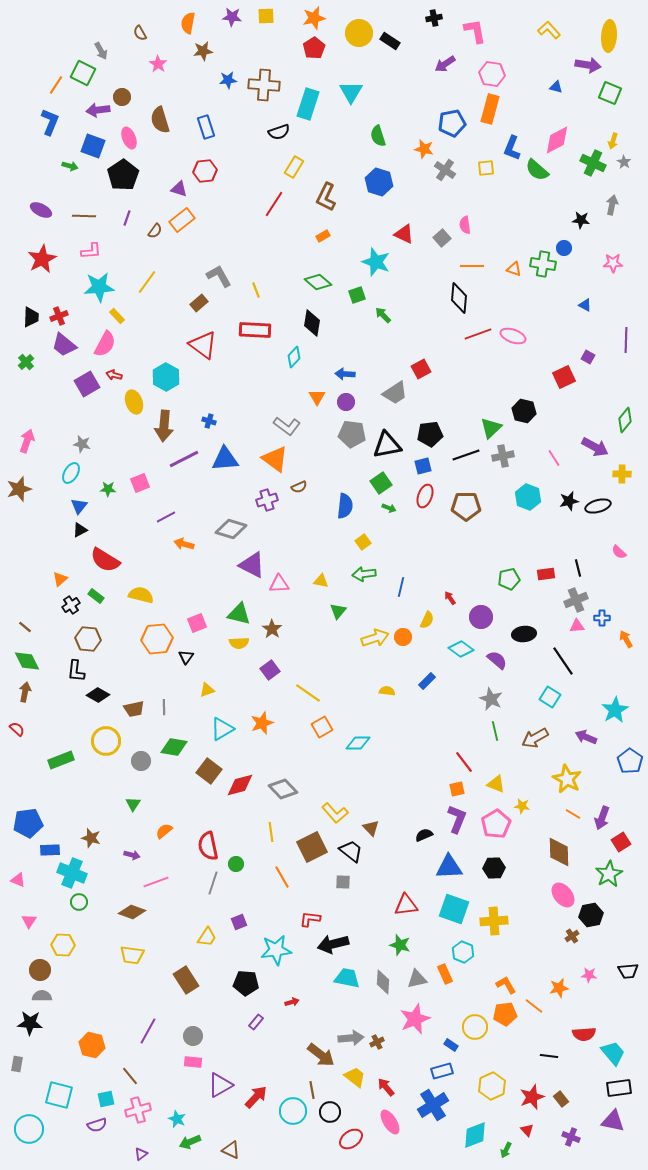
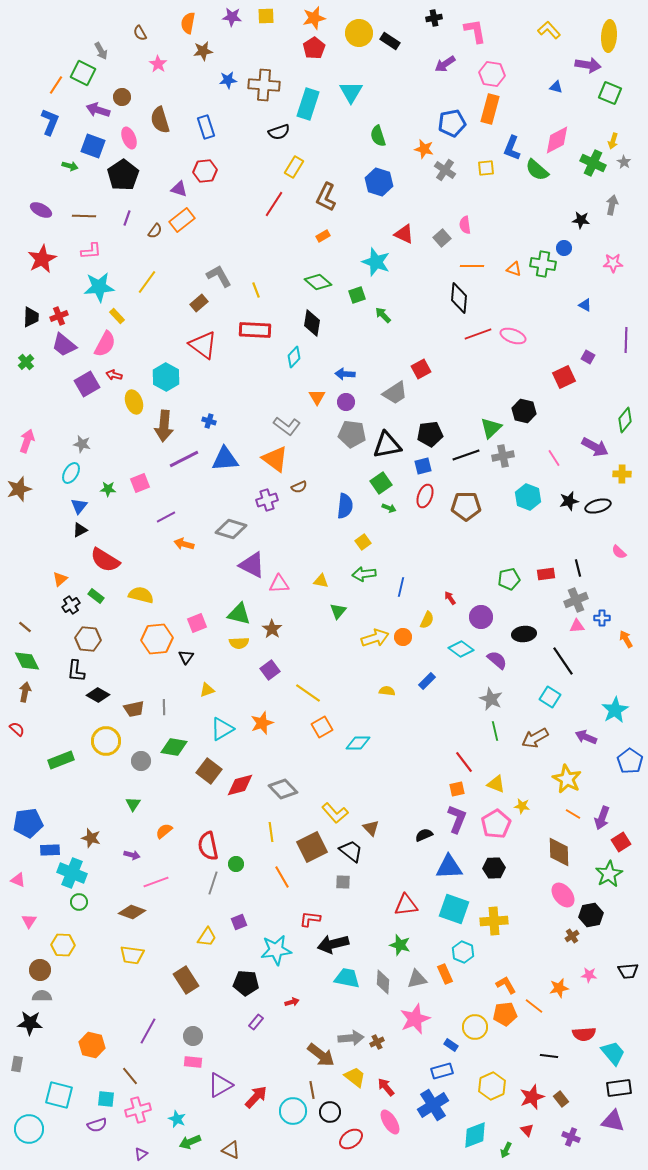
purple arrow at (98, 110): rotated 25 degrees clockwise
cyan square at (106, 1099): rotated 18 degrees clockwise
